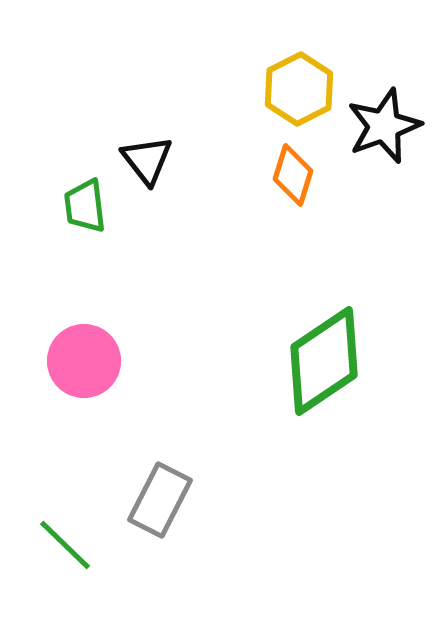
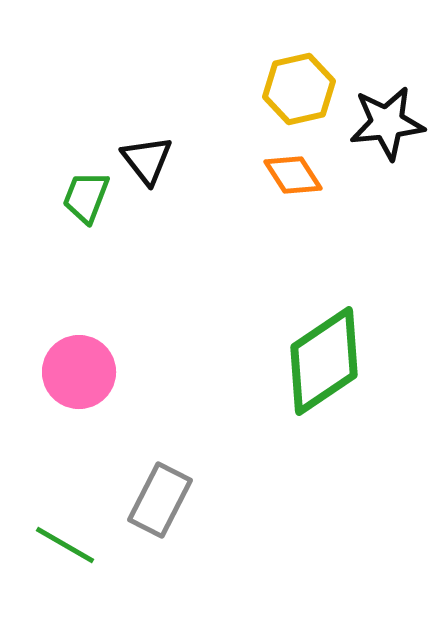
yellow hexagon: rotated 14 degrees clockwise
black star: moved 3 px right, 3 px up; rotated 14 degrees clockwise
orange diamond: rotated 50 degrees counterclockwise
green trapezoid: moved 1 px right, 9 px up; rotated 28 degrees clockwise
pink circle: moved 5 px left, 11 px down
green line: rotated 14 degrees counterclockwise
